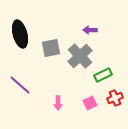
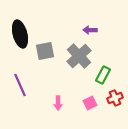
gray square: moved 6 px left, 3 px down
gray cross: moved 1 px left
green rectangle: rotated 36 degrees counterclockwise
purple line: rotated 25 degrees clockwise
